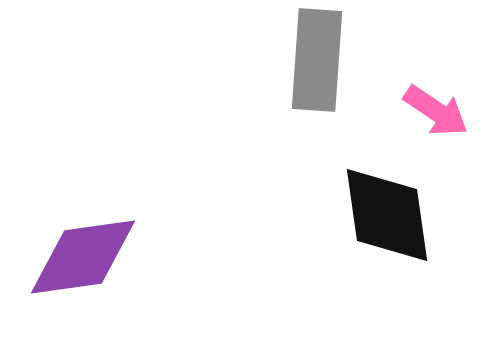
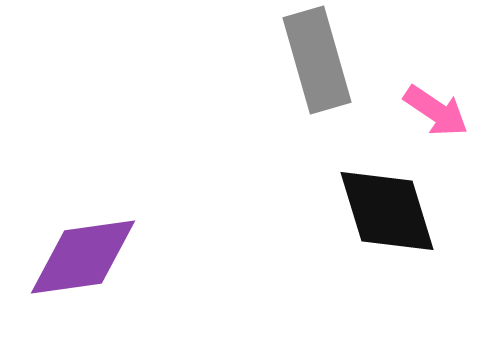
gray rectangle: rotated 20 degrees counterclockwise
black diamond: moved 4 px up; rotated 9 degrees counterclockwise
